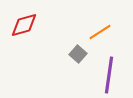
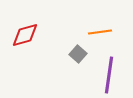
red diamond: moved 1 px right, 10 px down
orange line: rotated 25 degrees clockwise
